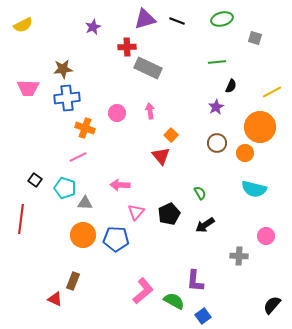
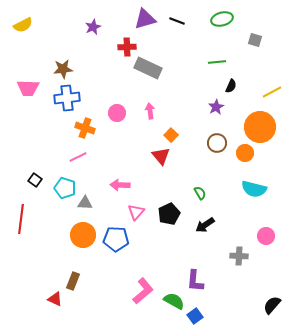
gray square at (255, 38): moved 2 px down
blue square at (203, 316): moved 8 px left
